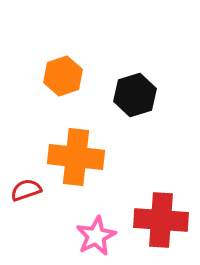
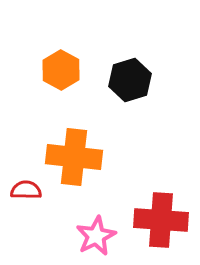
orange hexagon: moved 2 px left, 6 px up; rotated 12 degrees counterclockwise
black hexagon: moved 5 px left, 15 px up
orange cross: moved 2 px left
red semicircle: rotated 20 degrees clockwise
